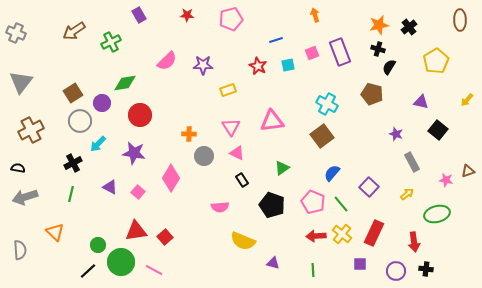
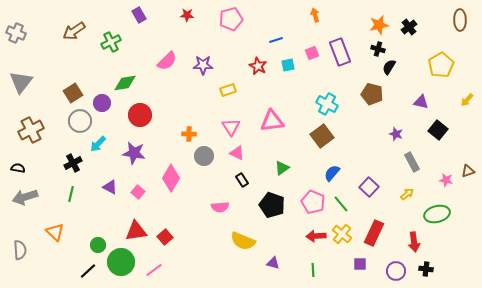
yellow pentagon at (436, 61): moved 5 px right, 4 px down
pink line at (154, 270): rotated 66 degrees counterclockwise
